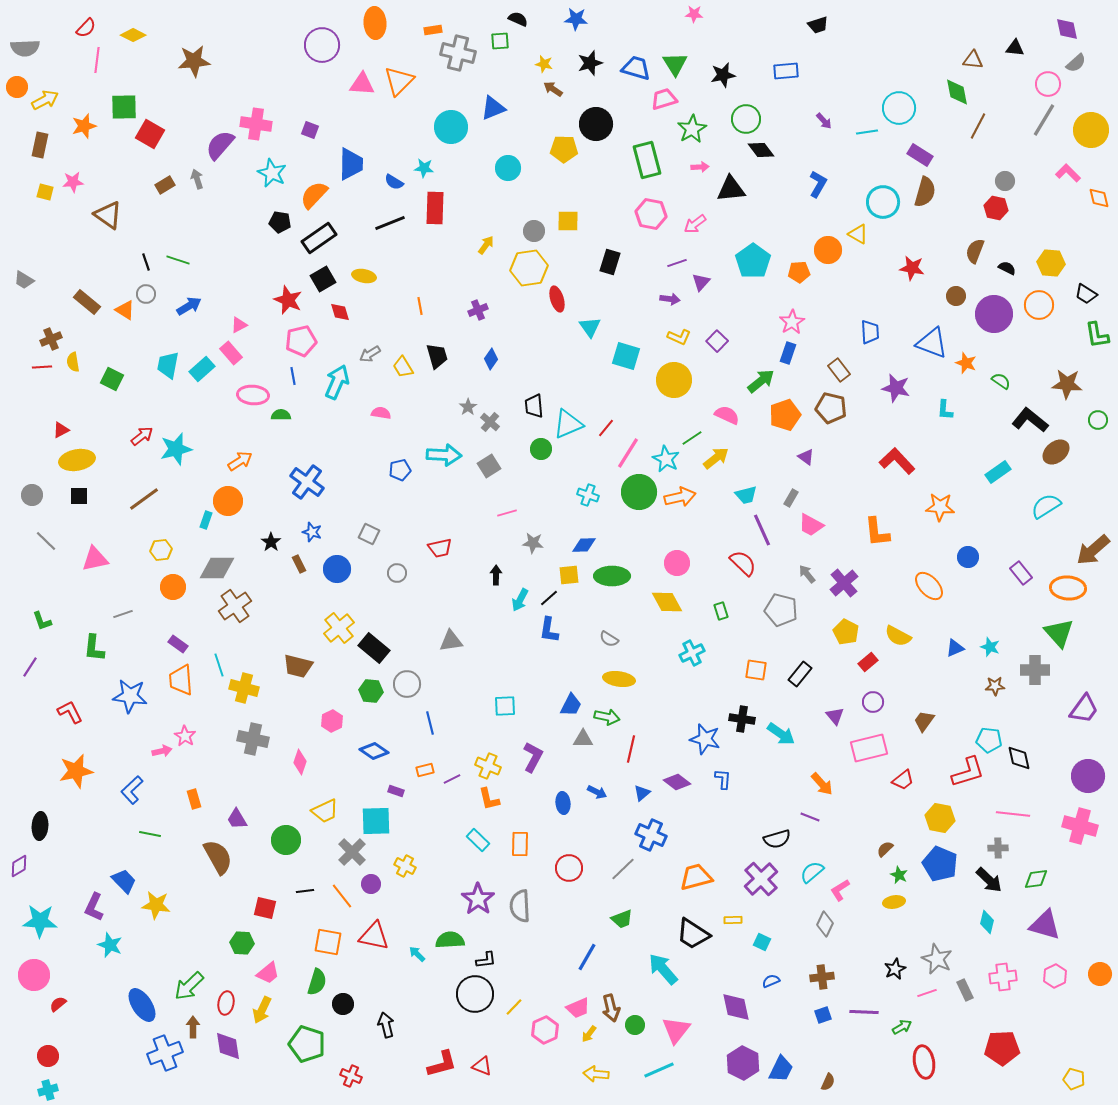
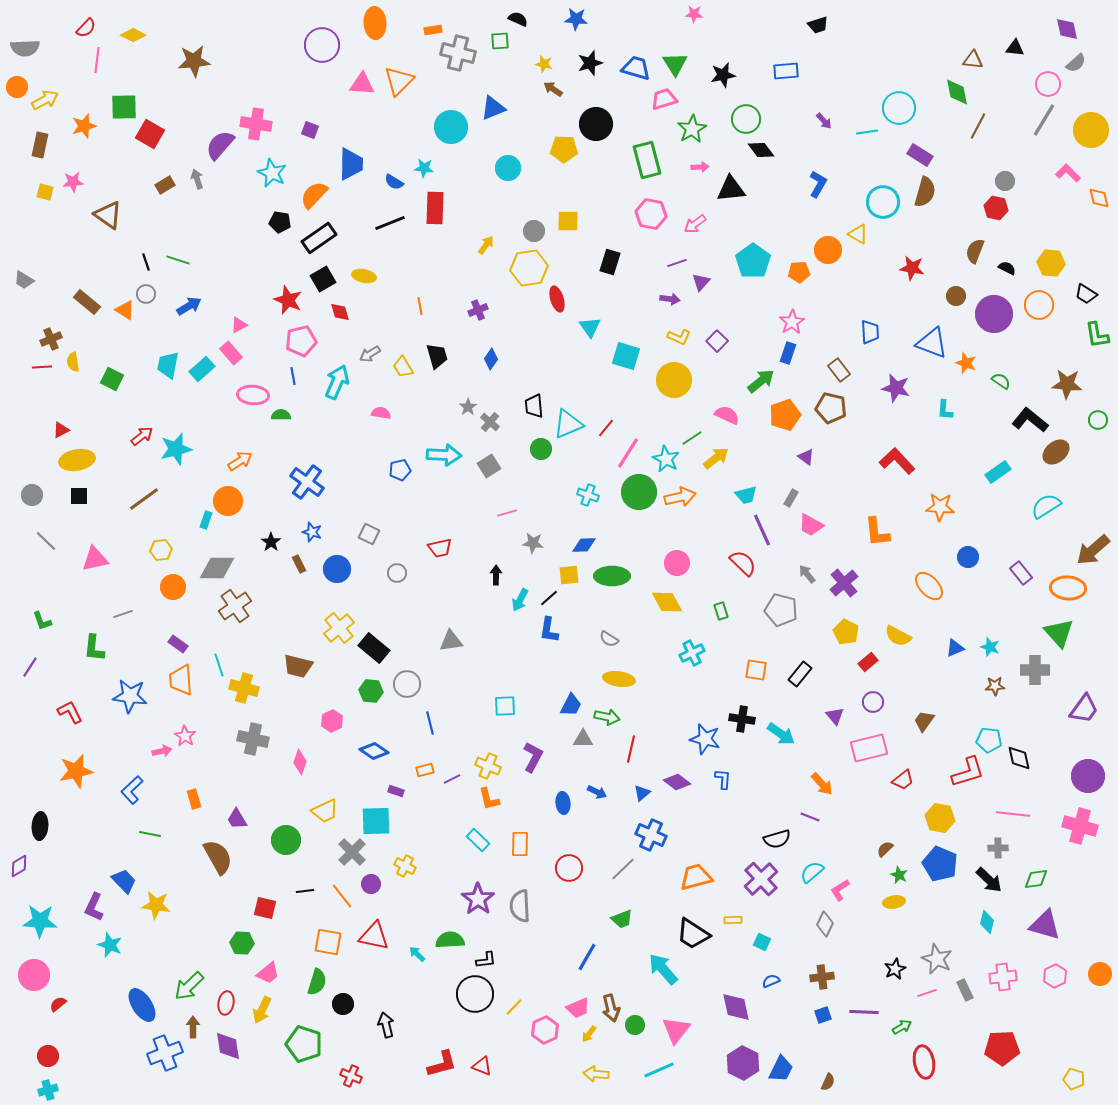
green pentagon at (307, 1044): moved 3 px left
